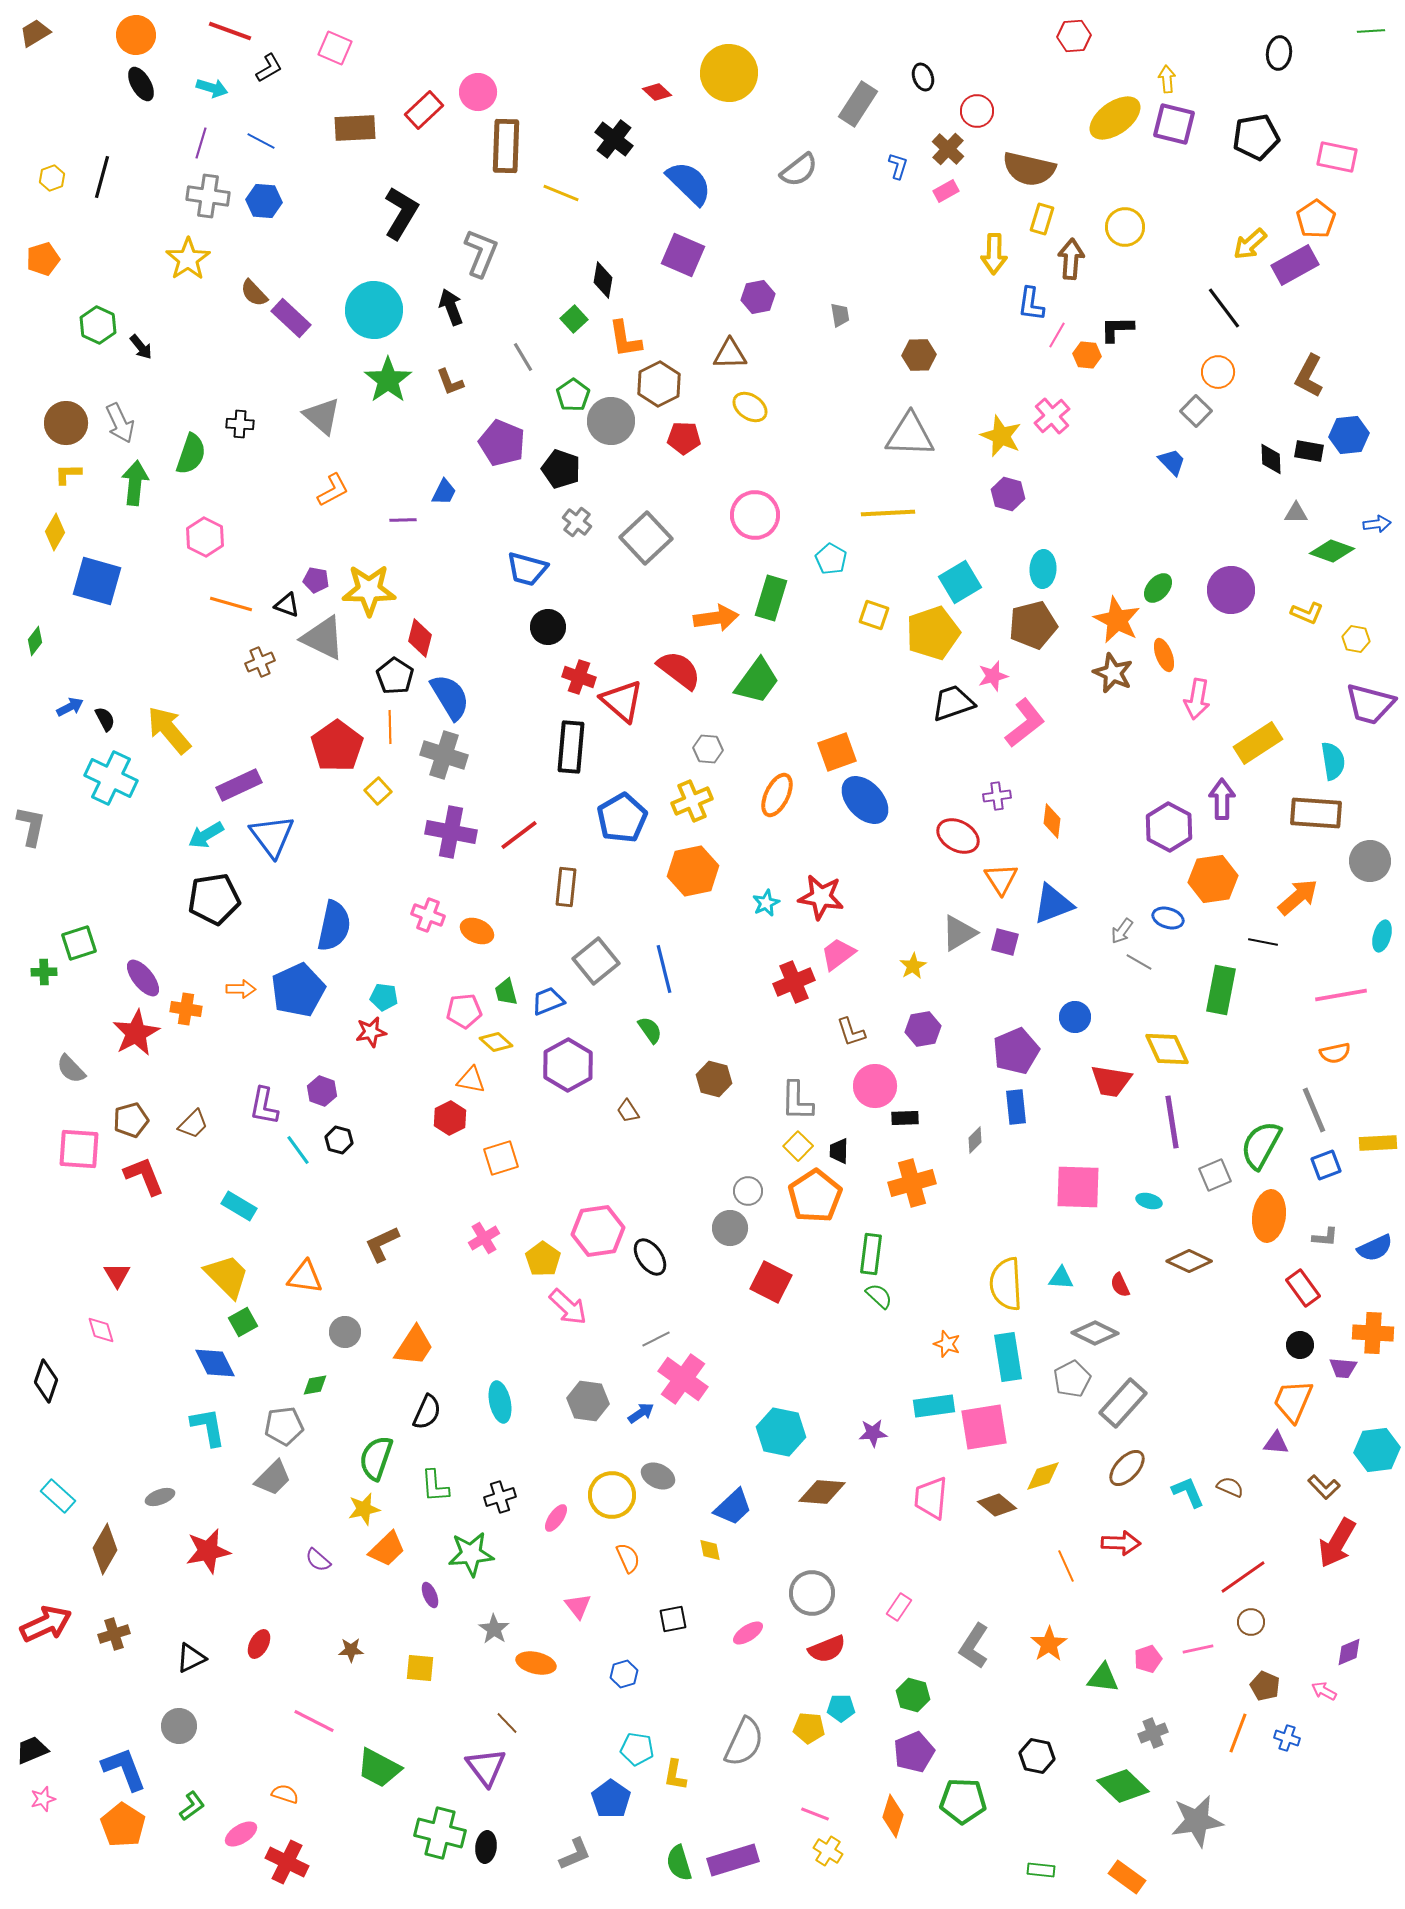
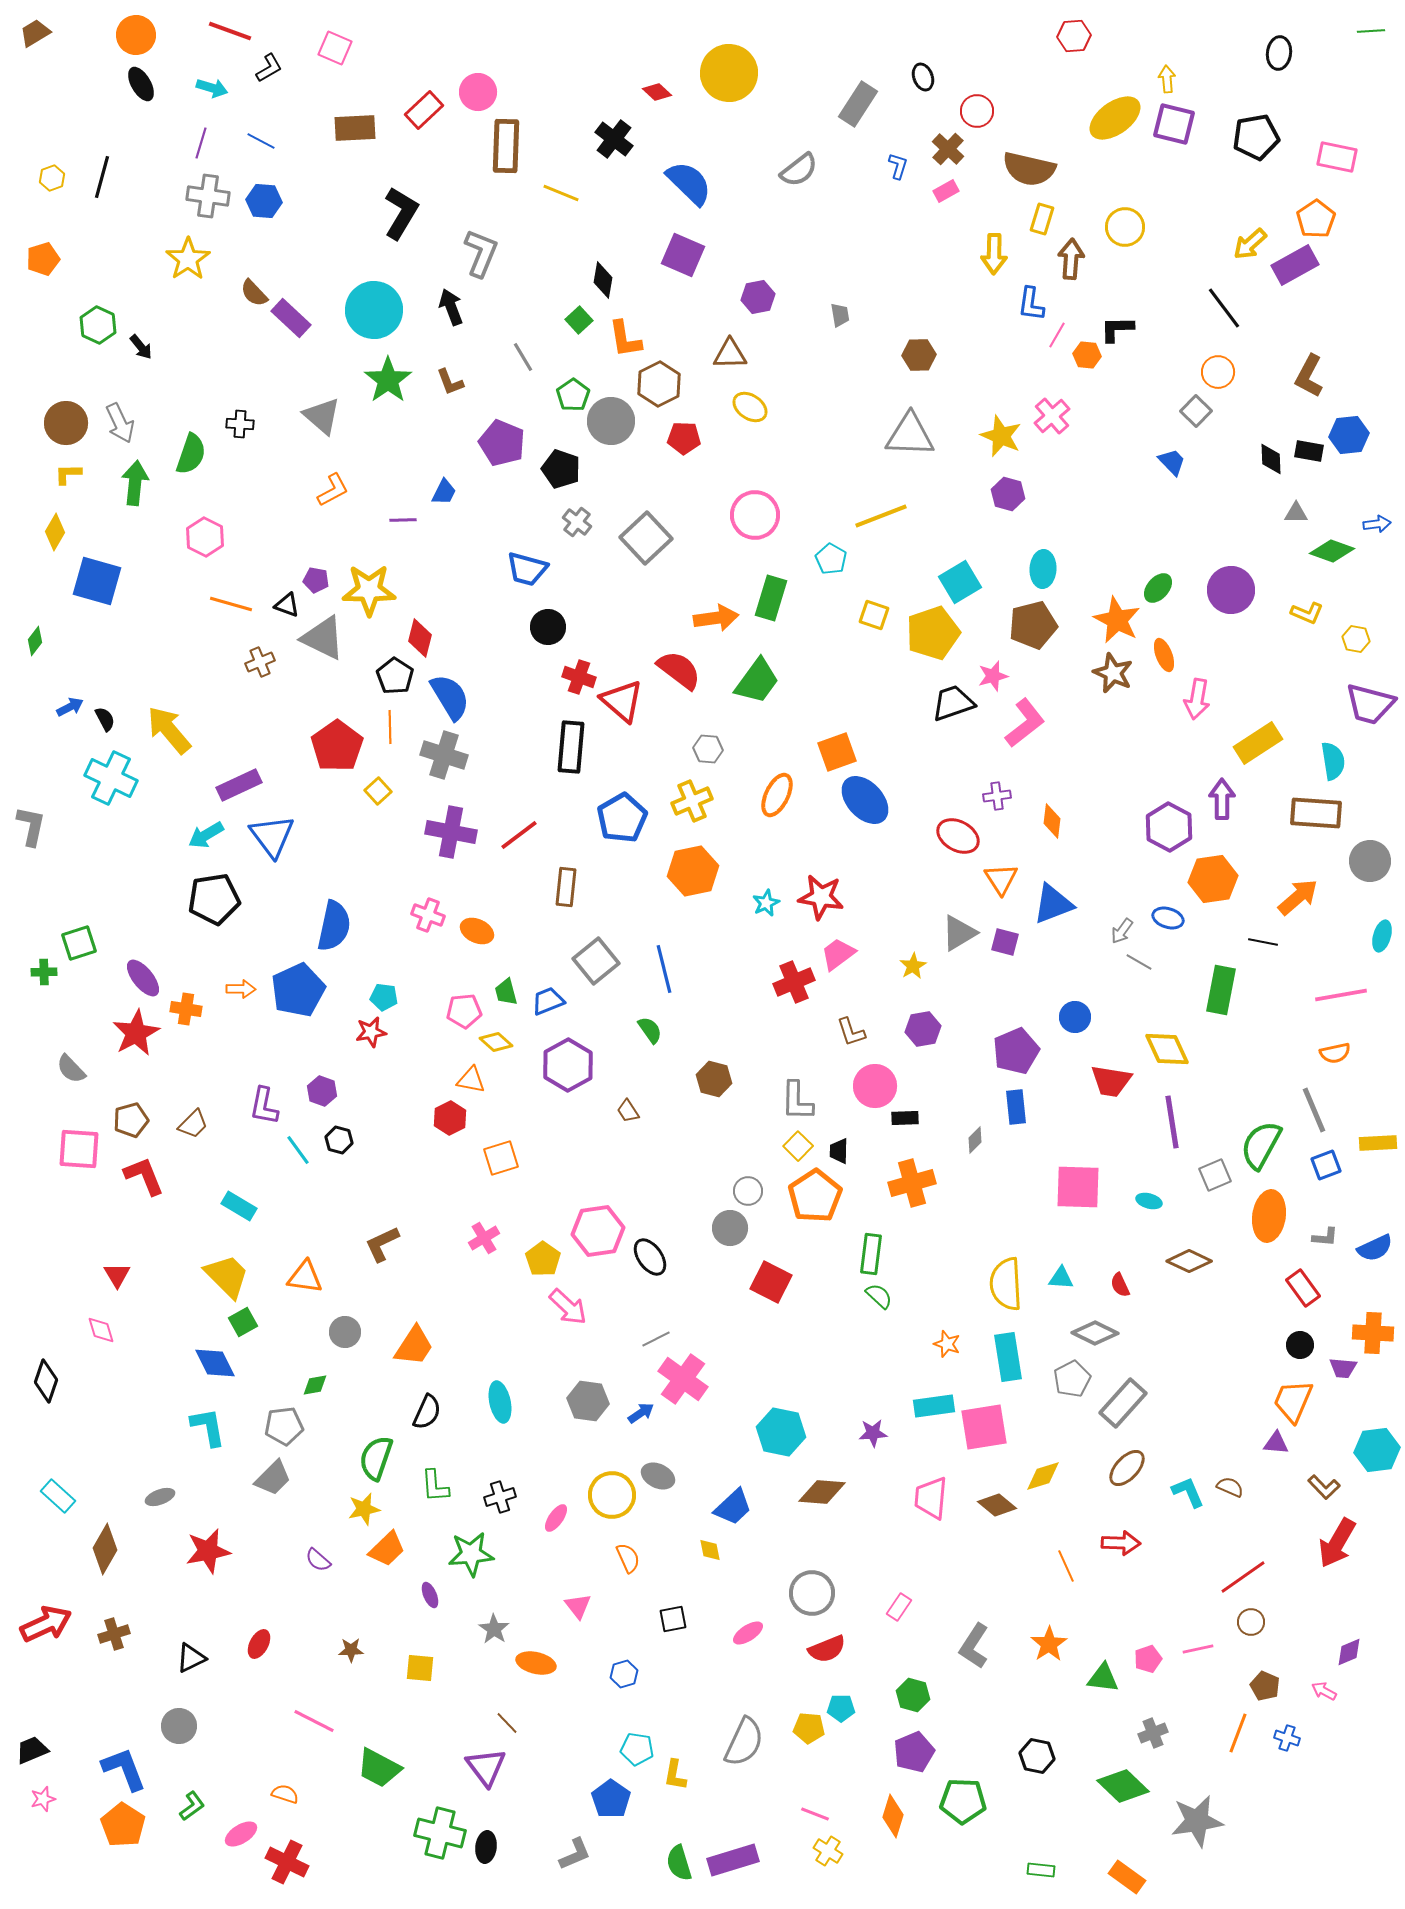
green square at (574, 319): moved 5 px right, 1 px down
yellow line at (888, 513): moved 7 px left, 3 px down; rotated 18 degrees counterclockwise
